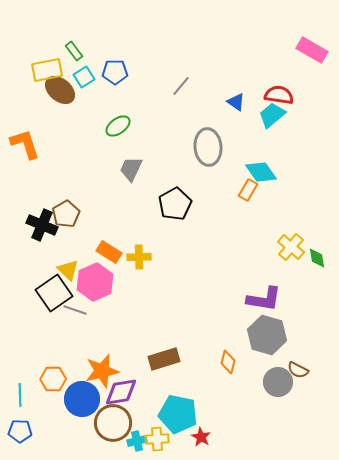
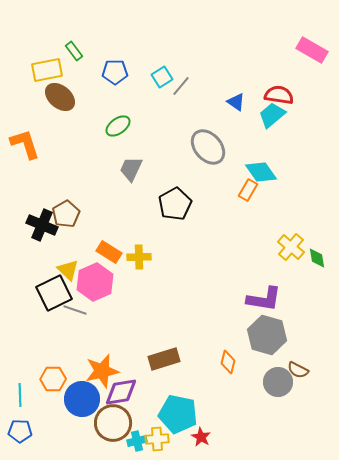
cyan square at (84, 77): moved 78 px right
brown ellipse at (60, 90): moved 7 px down
gray ellipse at (208, 147): rotated 36 degrees counterclockwise
black square at (54, 293): rotated 9 degrees clockwise
